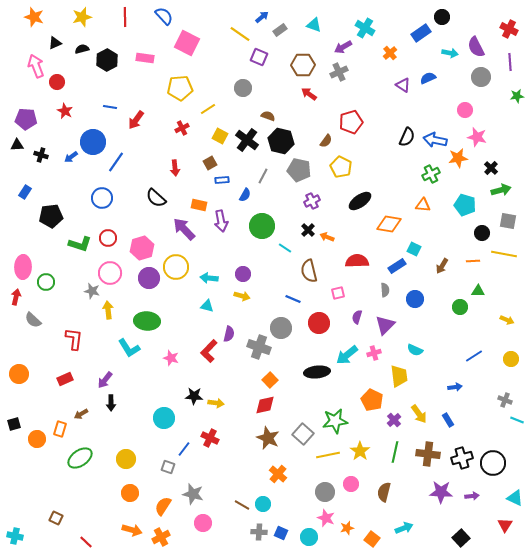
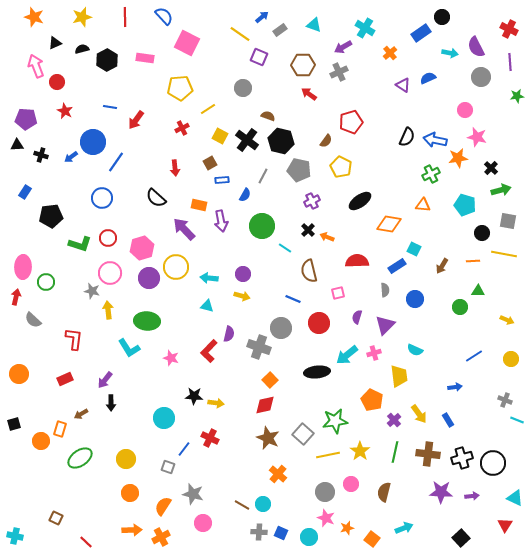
orange circle at (37, 439): moved 4 px right, 2 px down
orange arrow at (132, 530): rotated 18 degrees counterclockwise
